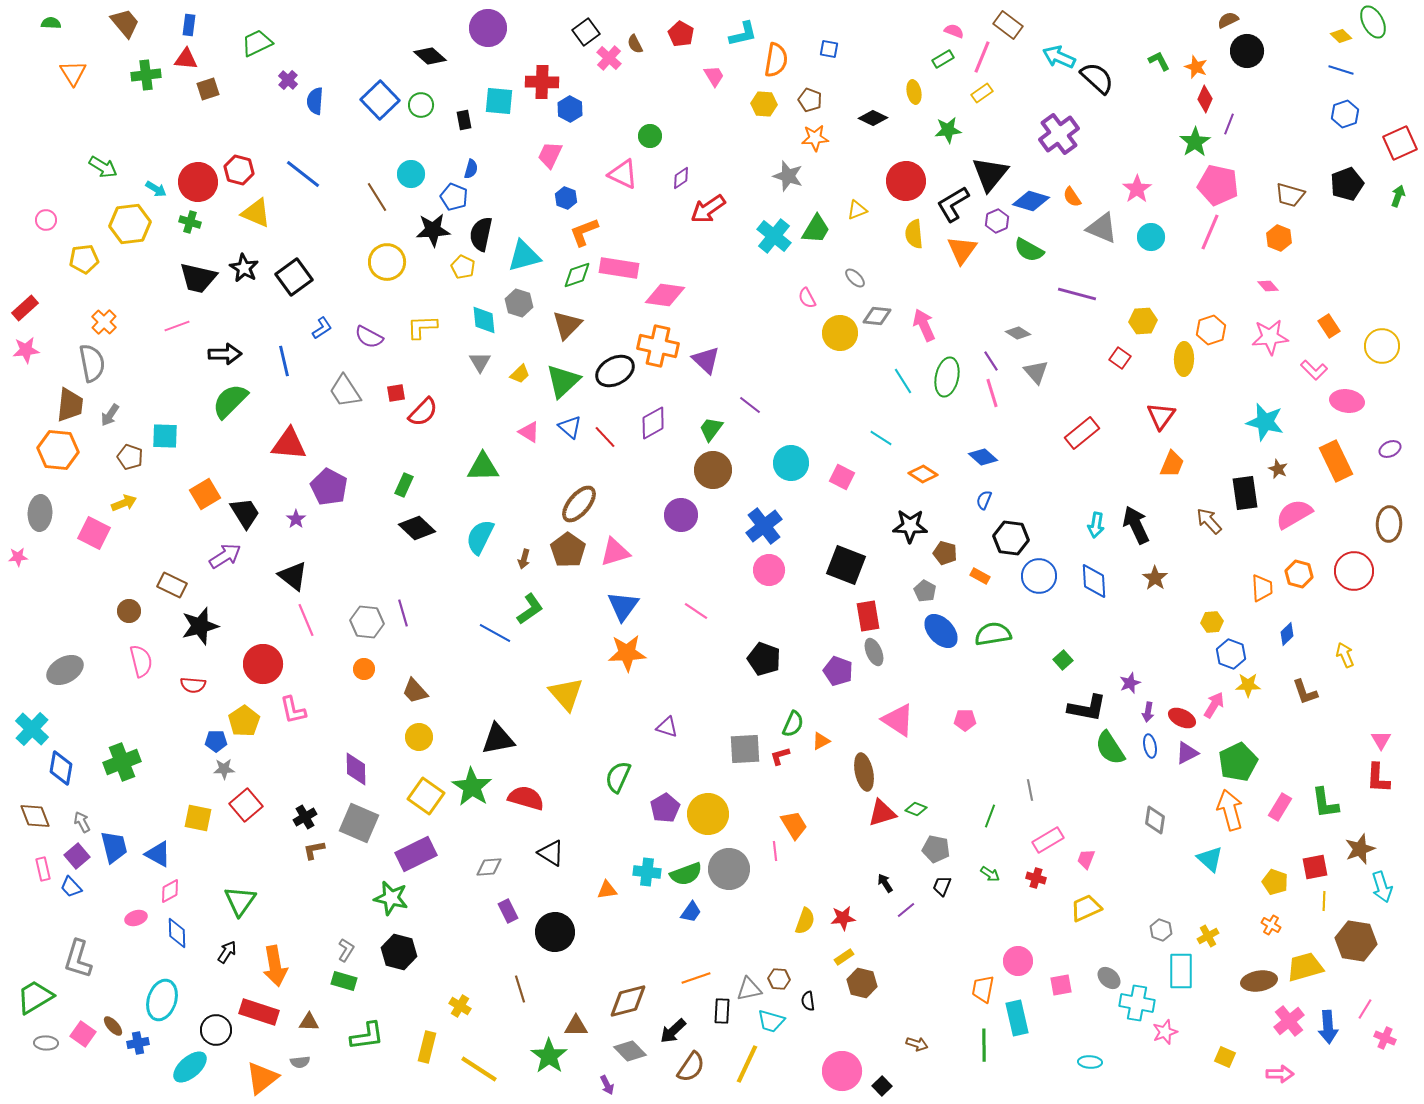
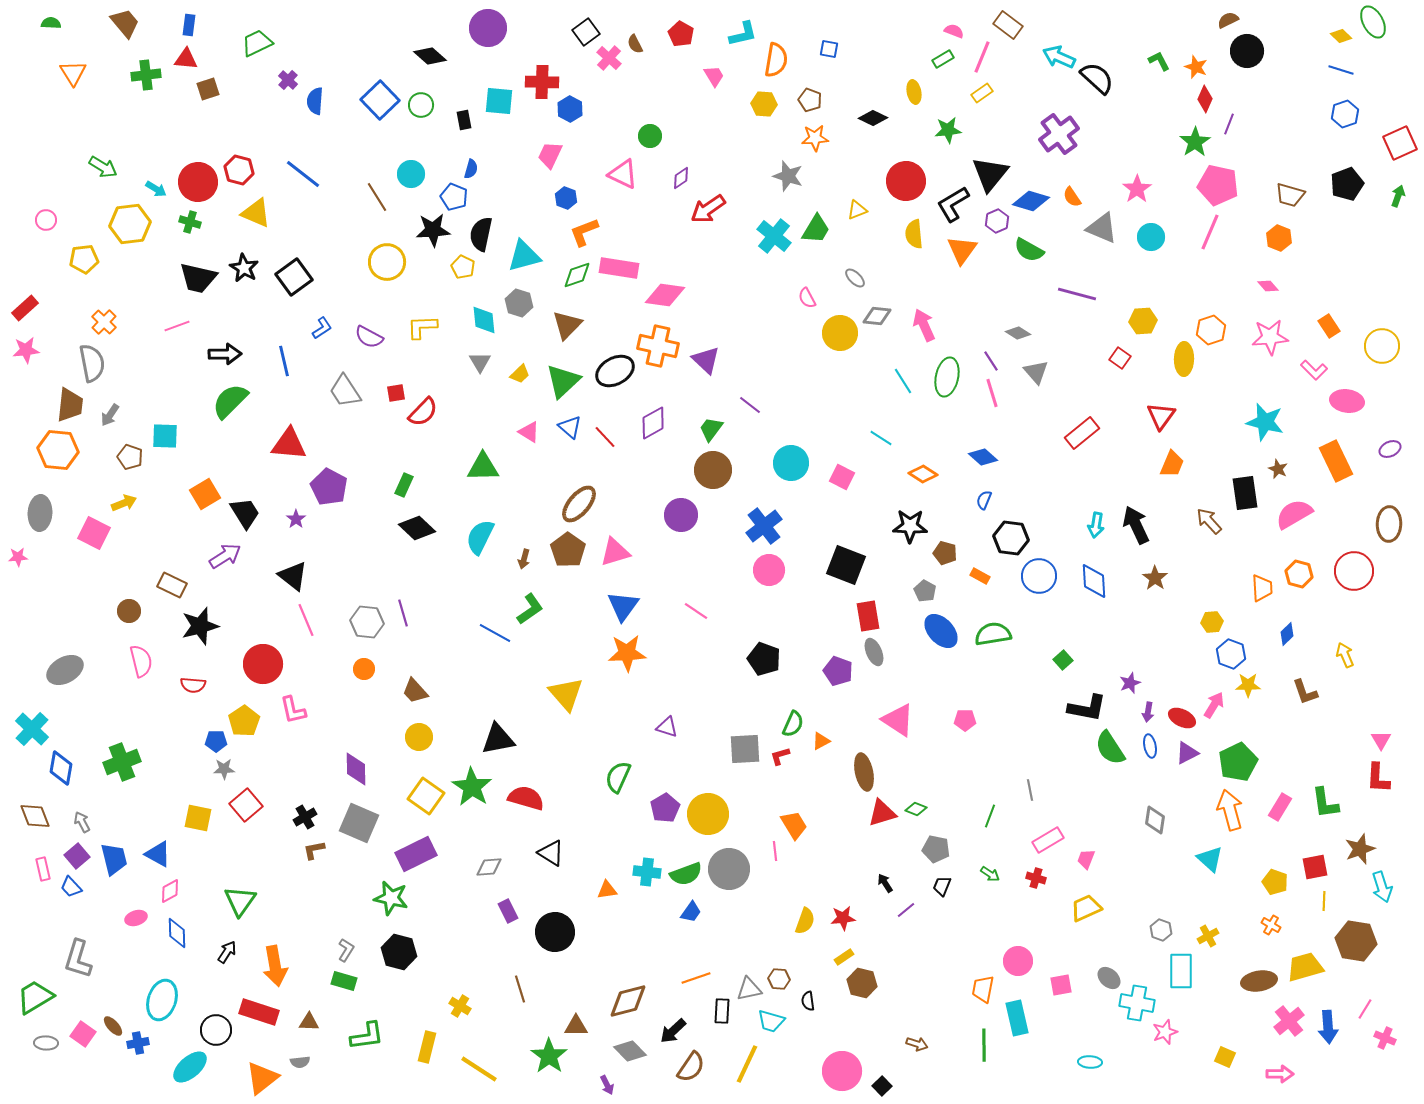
blue trapezoid at (114, 847): moved 12 px down
